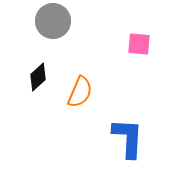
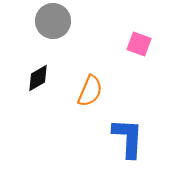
pink square: rotated 15 degrees clockwise
black diamond: moved 1 px down; rotated 12 degrees clockwise
orange semicircle: moved 10 px right, 1 px up
